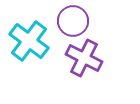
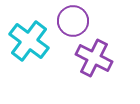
purple cross: moved 10 px right
